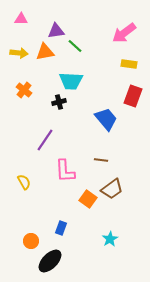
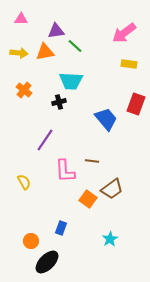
red rectangle: moved 3 px right, 8 px down
brown line: moved 9 px left, 1 px down
black ellipse: moved 3 px left, 1 px down
